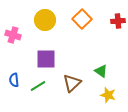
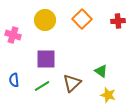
green line: moved 4 px right
